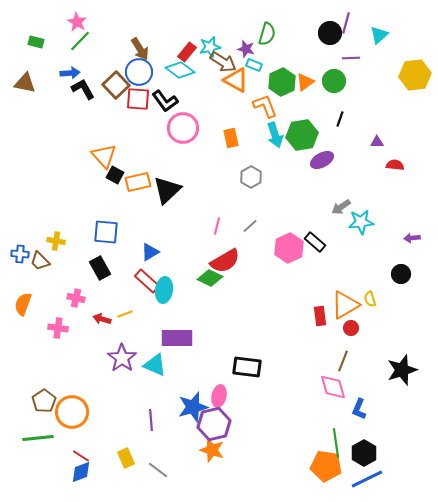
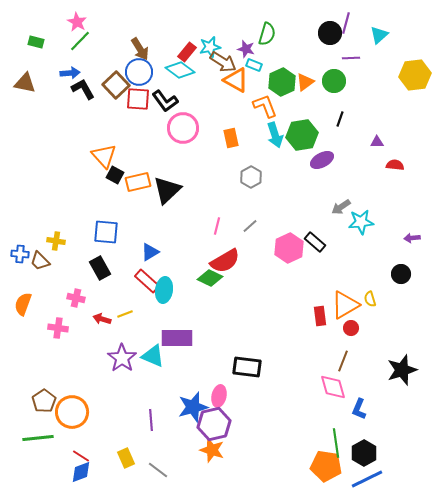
cyan triangle at (155, 365): moved 2 px left, 9 px up
